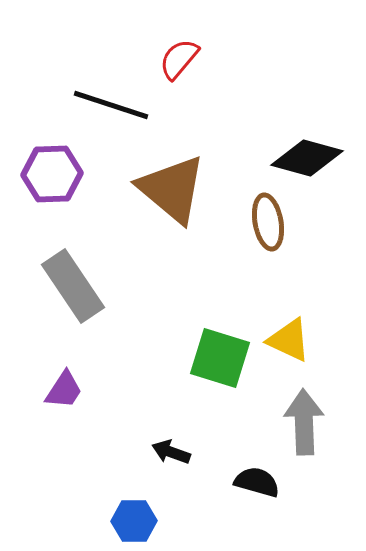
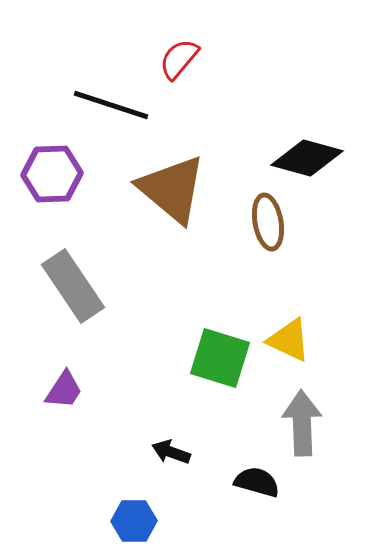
gray arrow: moved 2 px left, 1 px down
